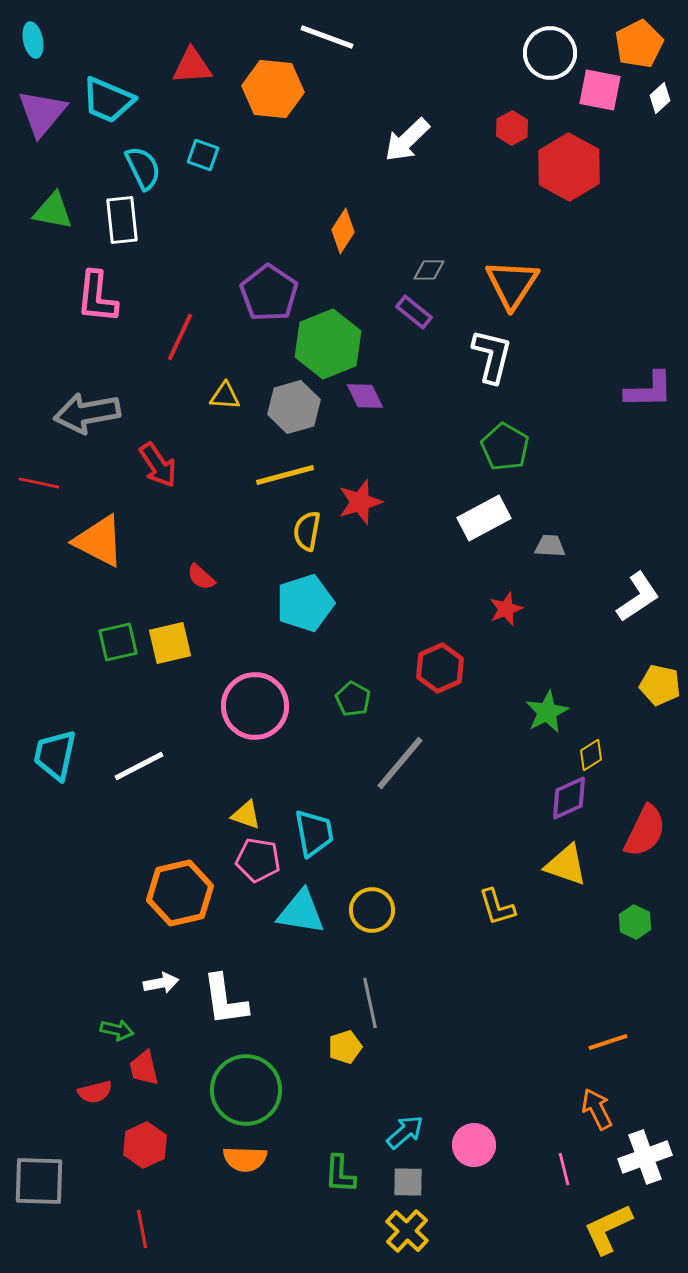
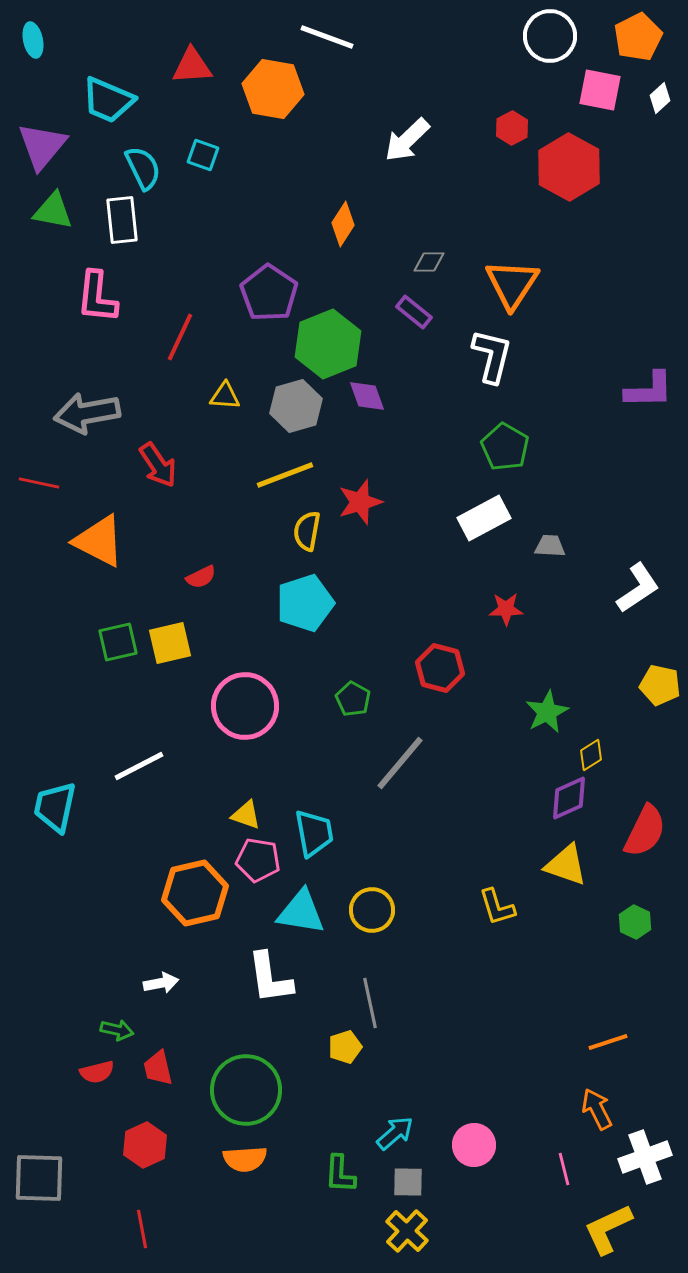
orange pentagon at (639, 44): moved 1 px left, 7 px up
white circle at (550, 53): moved 17 px up
orange hexagon at (273, 89): rotated 4 degrees clockwise
purple triangle at (42, 113): moved 33 px down
orange diamond at (343, 231): moved 7 px up
gray diamond at (429, 270): moved 8 px up
purple diamond at (365, 396): moved 2 px right; rotated 6 degrees clockwise
gray hexagon at (294, 407): moved 2 px right, 1 px up
yellow line at (285, 475): rotated 6 degrees counterclockwise
red semicircle at (201, 577): rotated 68 degrees counterclockwise
white L-shape at (638, 597): moved 9 px up
red star at (506, 609): rotated 20 degrees clockwise
red hexagon at (440, 668): rotated 21 degrees counterclockwise
pink circle at (255, 706): moved 10 px left
cyan trapezoid at (55, 755): moved 52 px down
orange hexagon at (180, 893): moved 15 px right
white L-shape at (225, 1000): moved 45 px right, 22 px up
red trapezoid at (144, 1068): moved 14 px right
red semicircle at (95, 1092): moved 2 px right, 20 px up
cyan arrow at (405, 1132): moved 10 px left, 1 px down
orange semicircle at (245, 1159): rotated 6 degrees counterclockwise
gray square at (39, 1181): moved 3 px up
